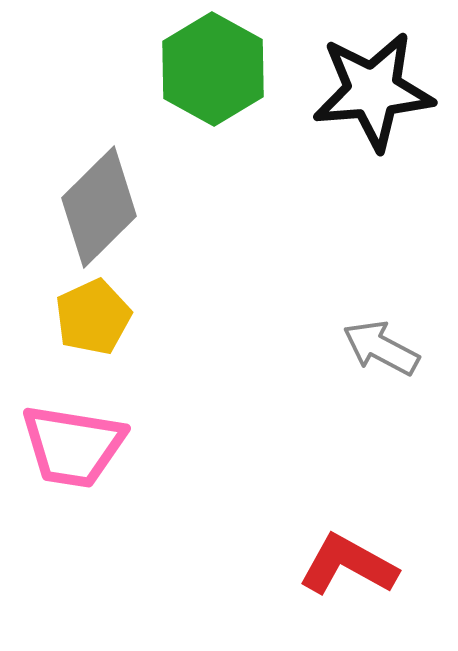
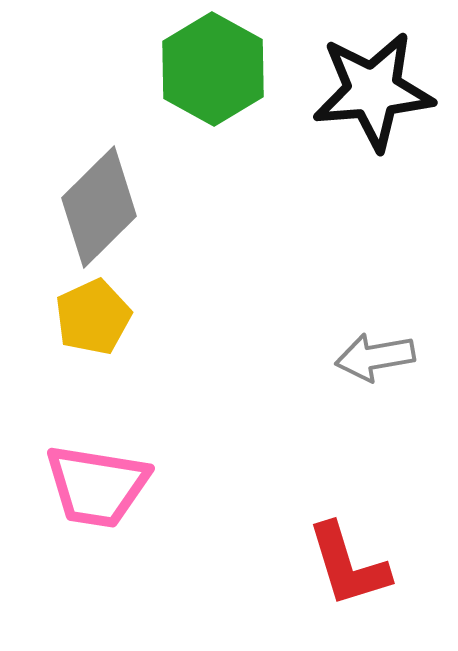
gray arrow: moved 6 px left, 9 px down; rotated 38 degrees counterclockwise
pink trapezoid: moved 24 px right, 40 px down
red L-shape: rotated 136 degrees counterclockwise
